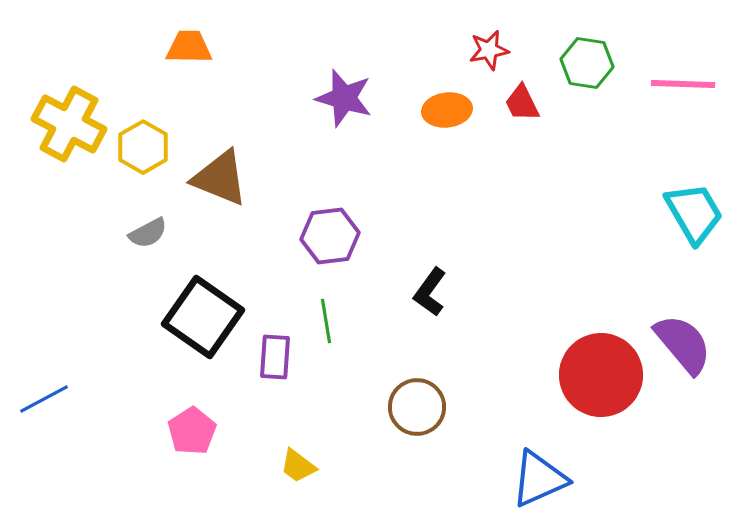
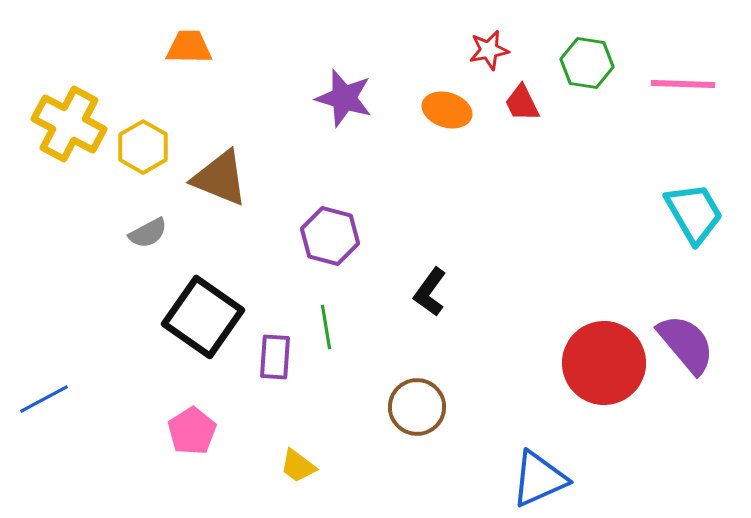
orange ellipse: rotated 24 degrees clockwise
purple hexagon: rotated 22 degrees clockwise
green line: moved 6 px down
purple semicircle: moved 3 px right
red circle: moved 3 px right, 12 px up
